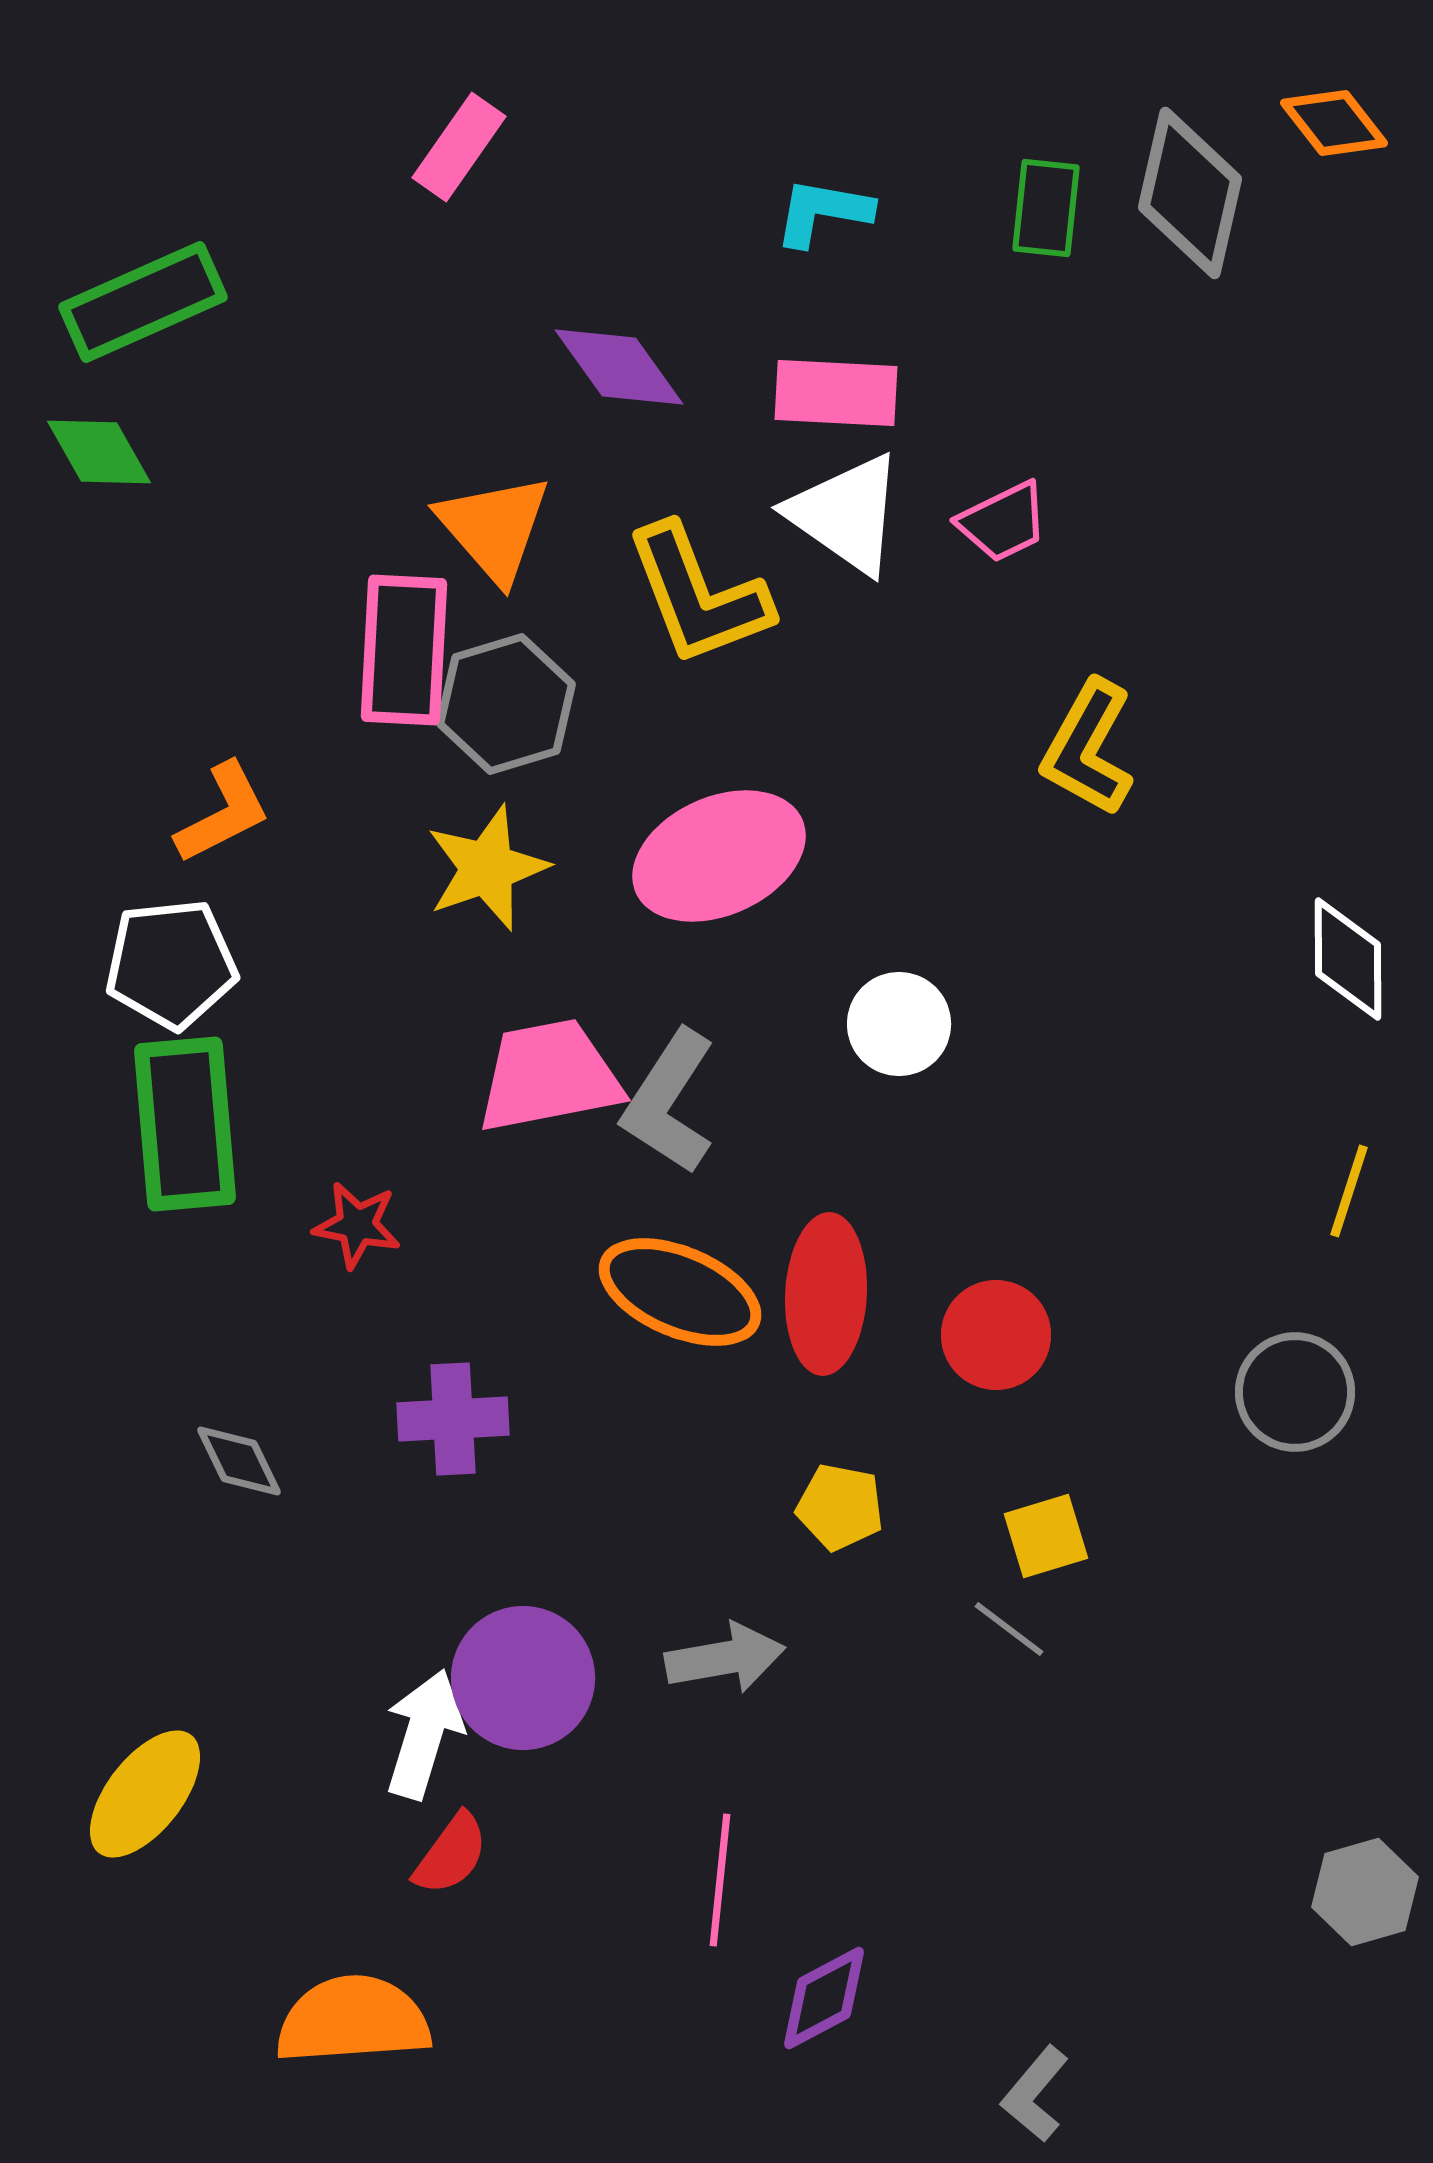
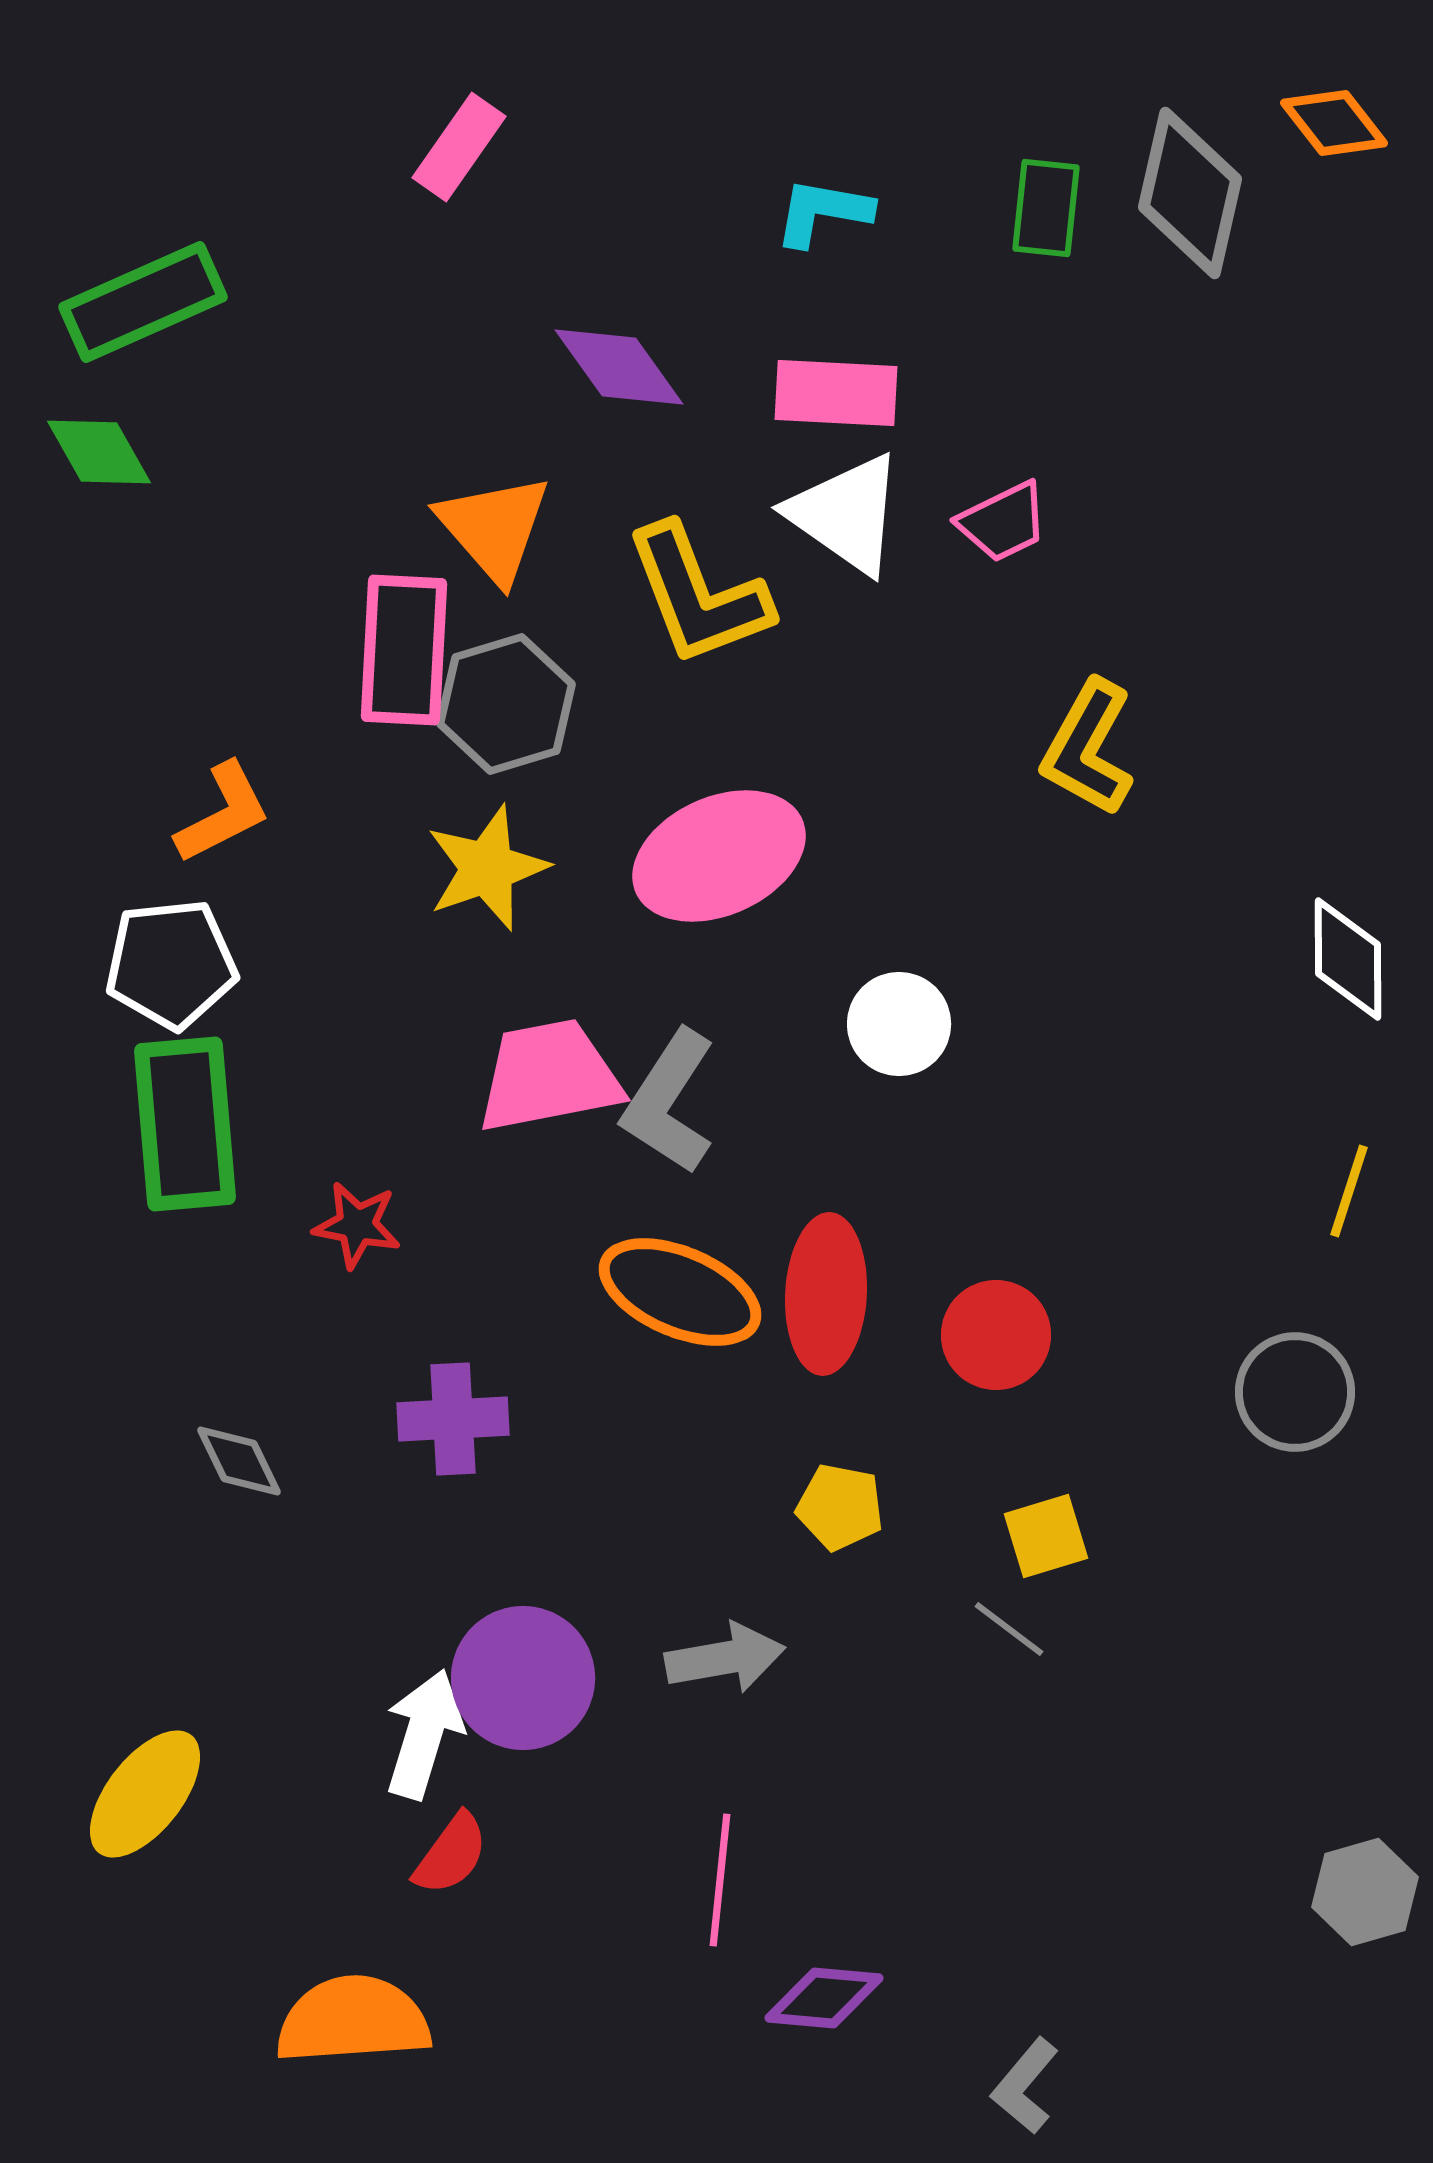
purple diamond at (824, 1998): rotated 33 degrees clockwise
gray L-shape at (1035, 2094): moved 10 px left, 8 px up
